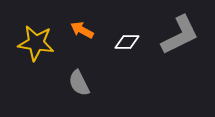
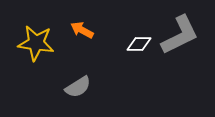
white diamond: moved 12 px right, 2 px down
gray semicircle: moved 1 px left, 4 px down; rotated 96 degrees counterclockwise
